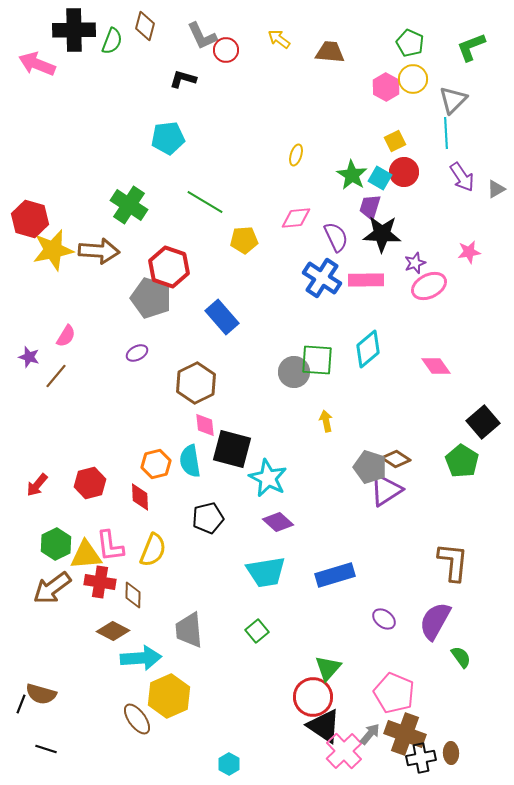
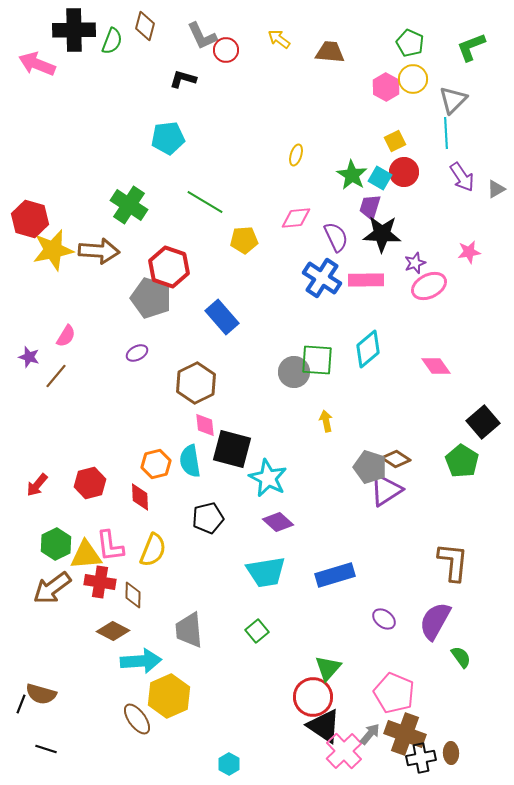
cyan arrow at (141, 658): moved 3 px down
